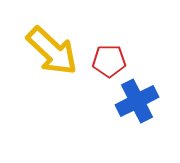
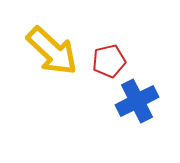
red pentagon: rotated 12 degrees counterclockwise
